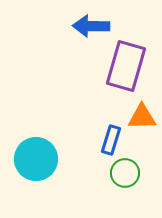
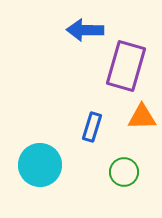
blue arrow: moved 6 px left, 4 px down
blue rectangle: moved 19 px left, 13 px up
cyan circle: moved 4 px right, 6 px down
green circle: moved 1 px left, 1 px up
